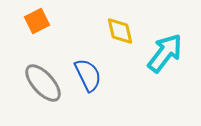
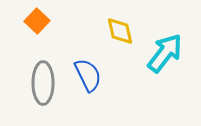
orange square: rotated 20 degrees counterclockwise
gray ellipse: rotated 42 degrees clockwise
